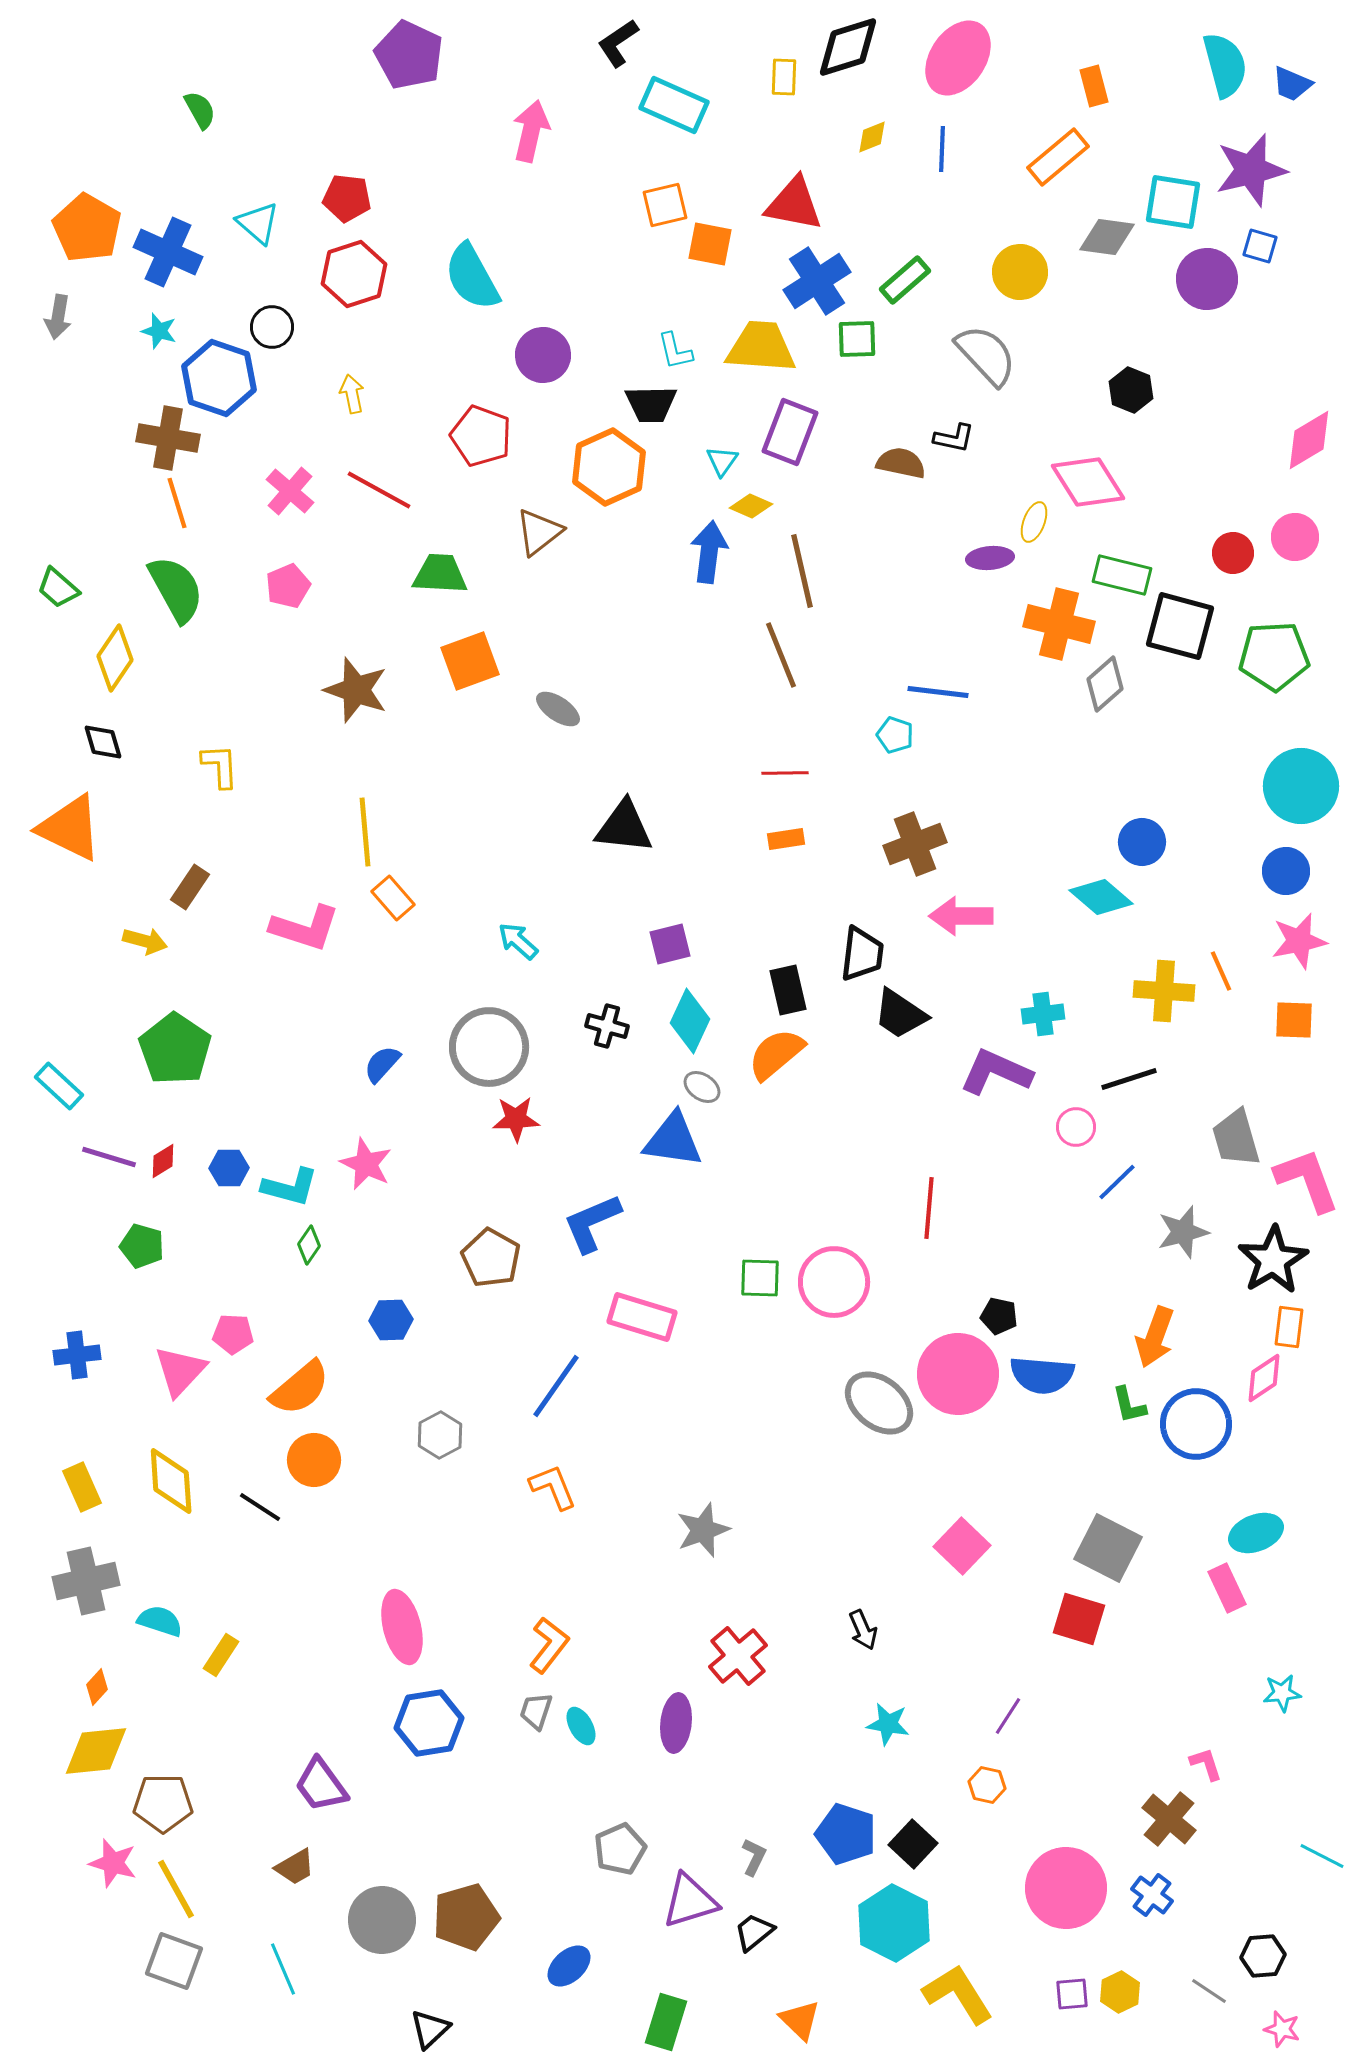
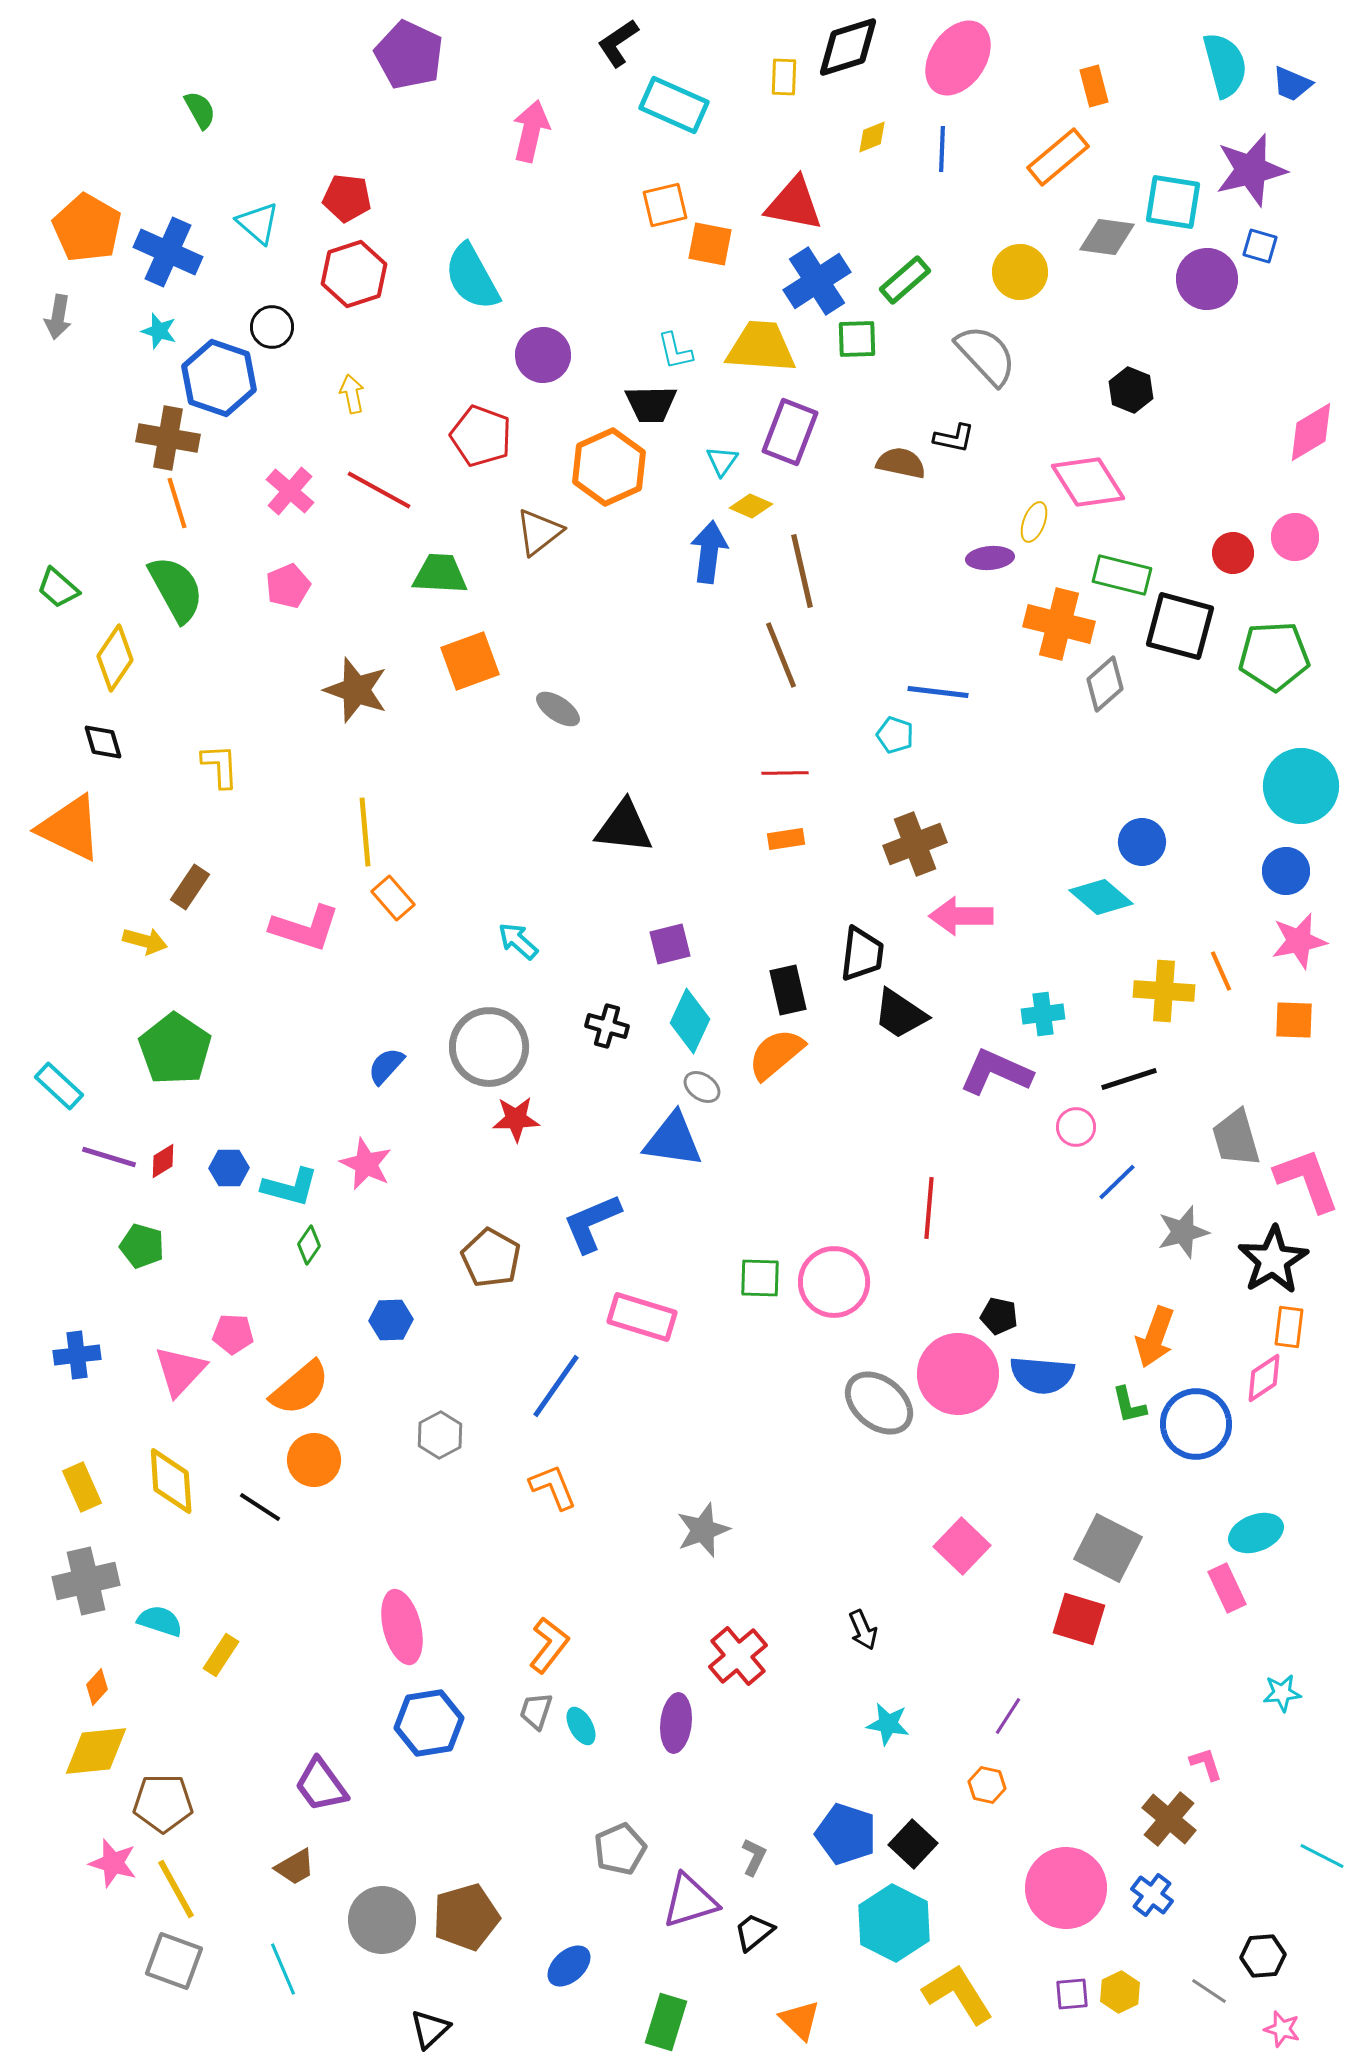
pink diamond at (1309, 440): moved 2 px right, 8 px up
blue semicircle at (382, 1064): moved 4 px right, 2 px down
